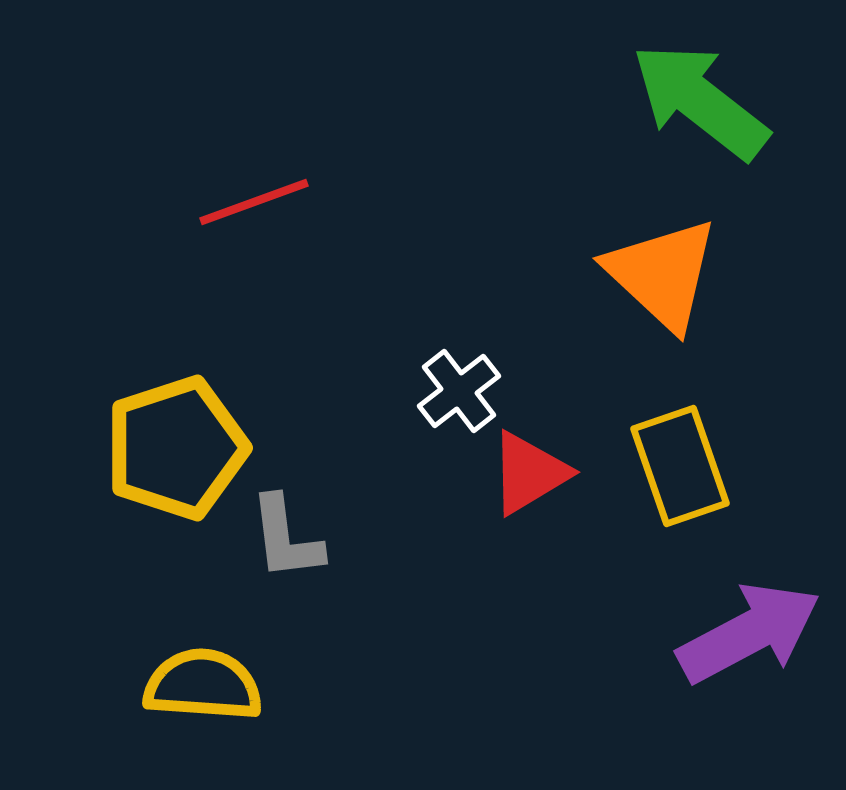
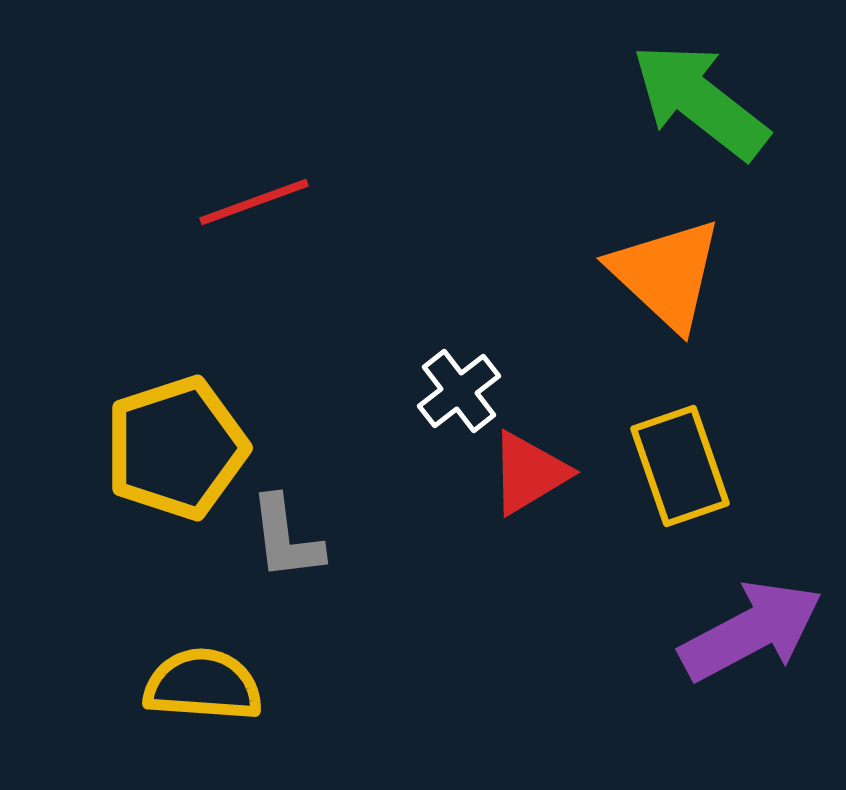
orange triangle: moved 4 px right
purple arrow: moved 2 px right, 2 px up
